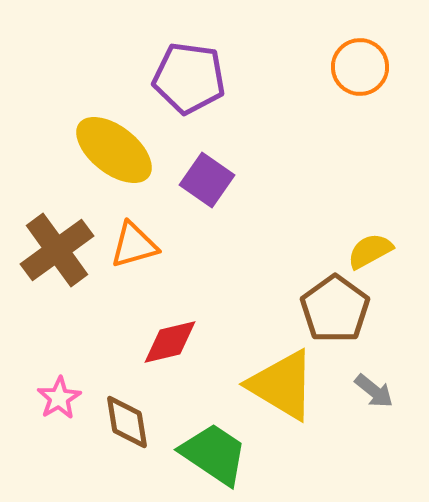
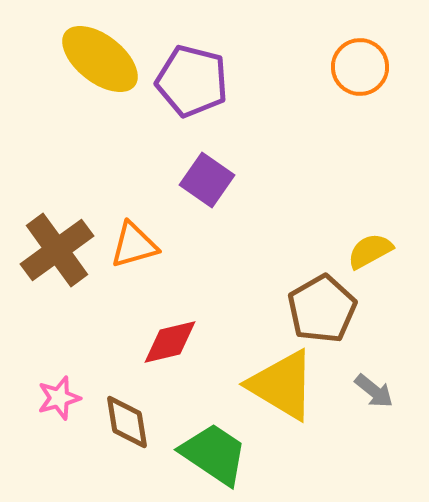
purple pentagon: moved 3 px right, 3 px down; rotated 6 degrees clockwise
yellow ellipse: moved 14 px left, 91 px up
brown pentagon: moved 13 px left; rotated 6 degrees clockwise
pink star: rotated 15 degrees clockwise
